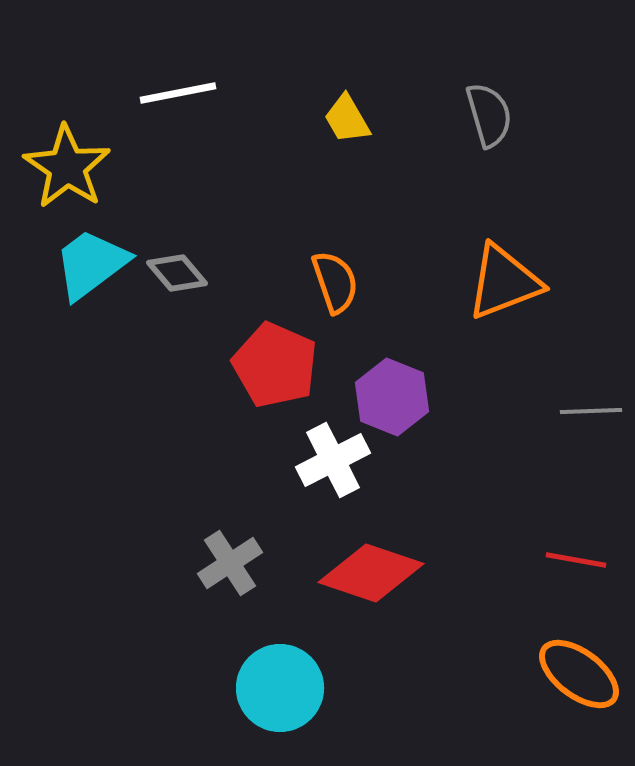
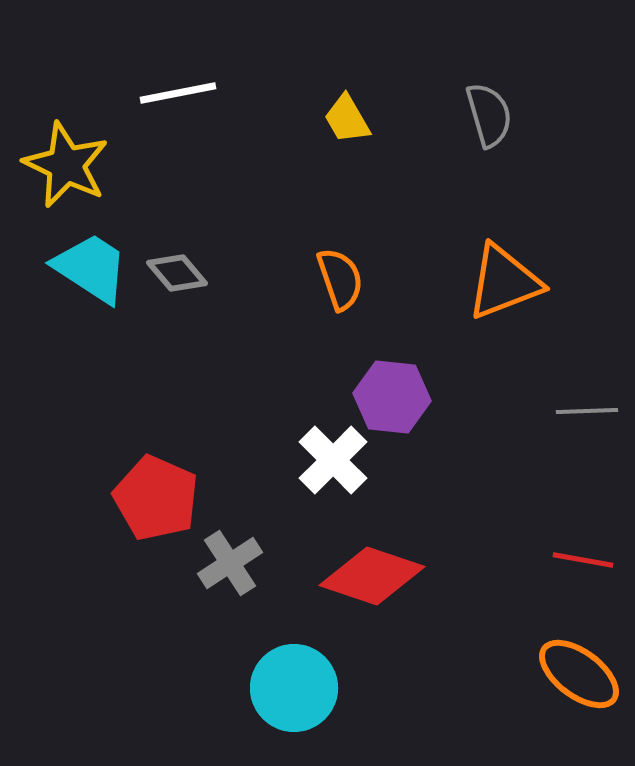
yellow star: moved 1 px left, 2 px up; rotated 8 degrees counterclockwise
cyan trapezoid: moved 4 px down; rotated 70 degrees clockwise
orange semicircle: moved 5 px right, 3 px up
red pentagon: moved 119 px left, 133 px down
purple hexagon: rotated 16 degrees counterclockwise
gray line: moved 4 px left
white cross: rotated 18 degrees counterclockwise
red line: moved 7 px right
red diamond: moved 1 px right, 3 px down
cyan circle: moved 14 px right
